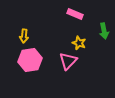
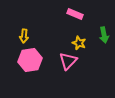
green arrow: moved 4 px down
